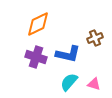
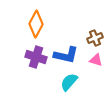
orange diamond: moved 2 px left; rotated 36 degrees counterclockwise
blue L-shape: moved 2 px left, 1 px down
pink triangle: moved 2 px right, 24 px up
